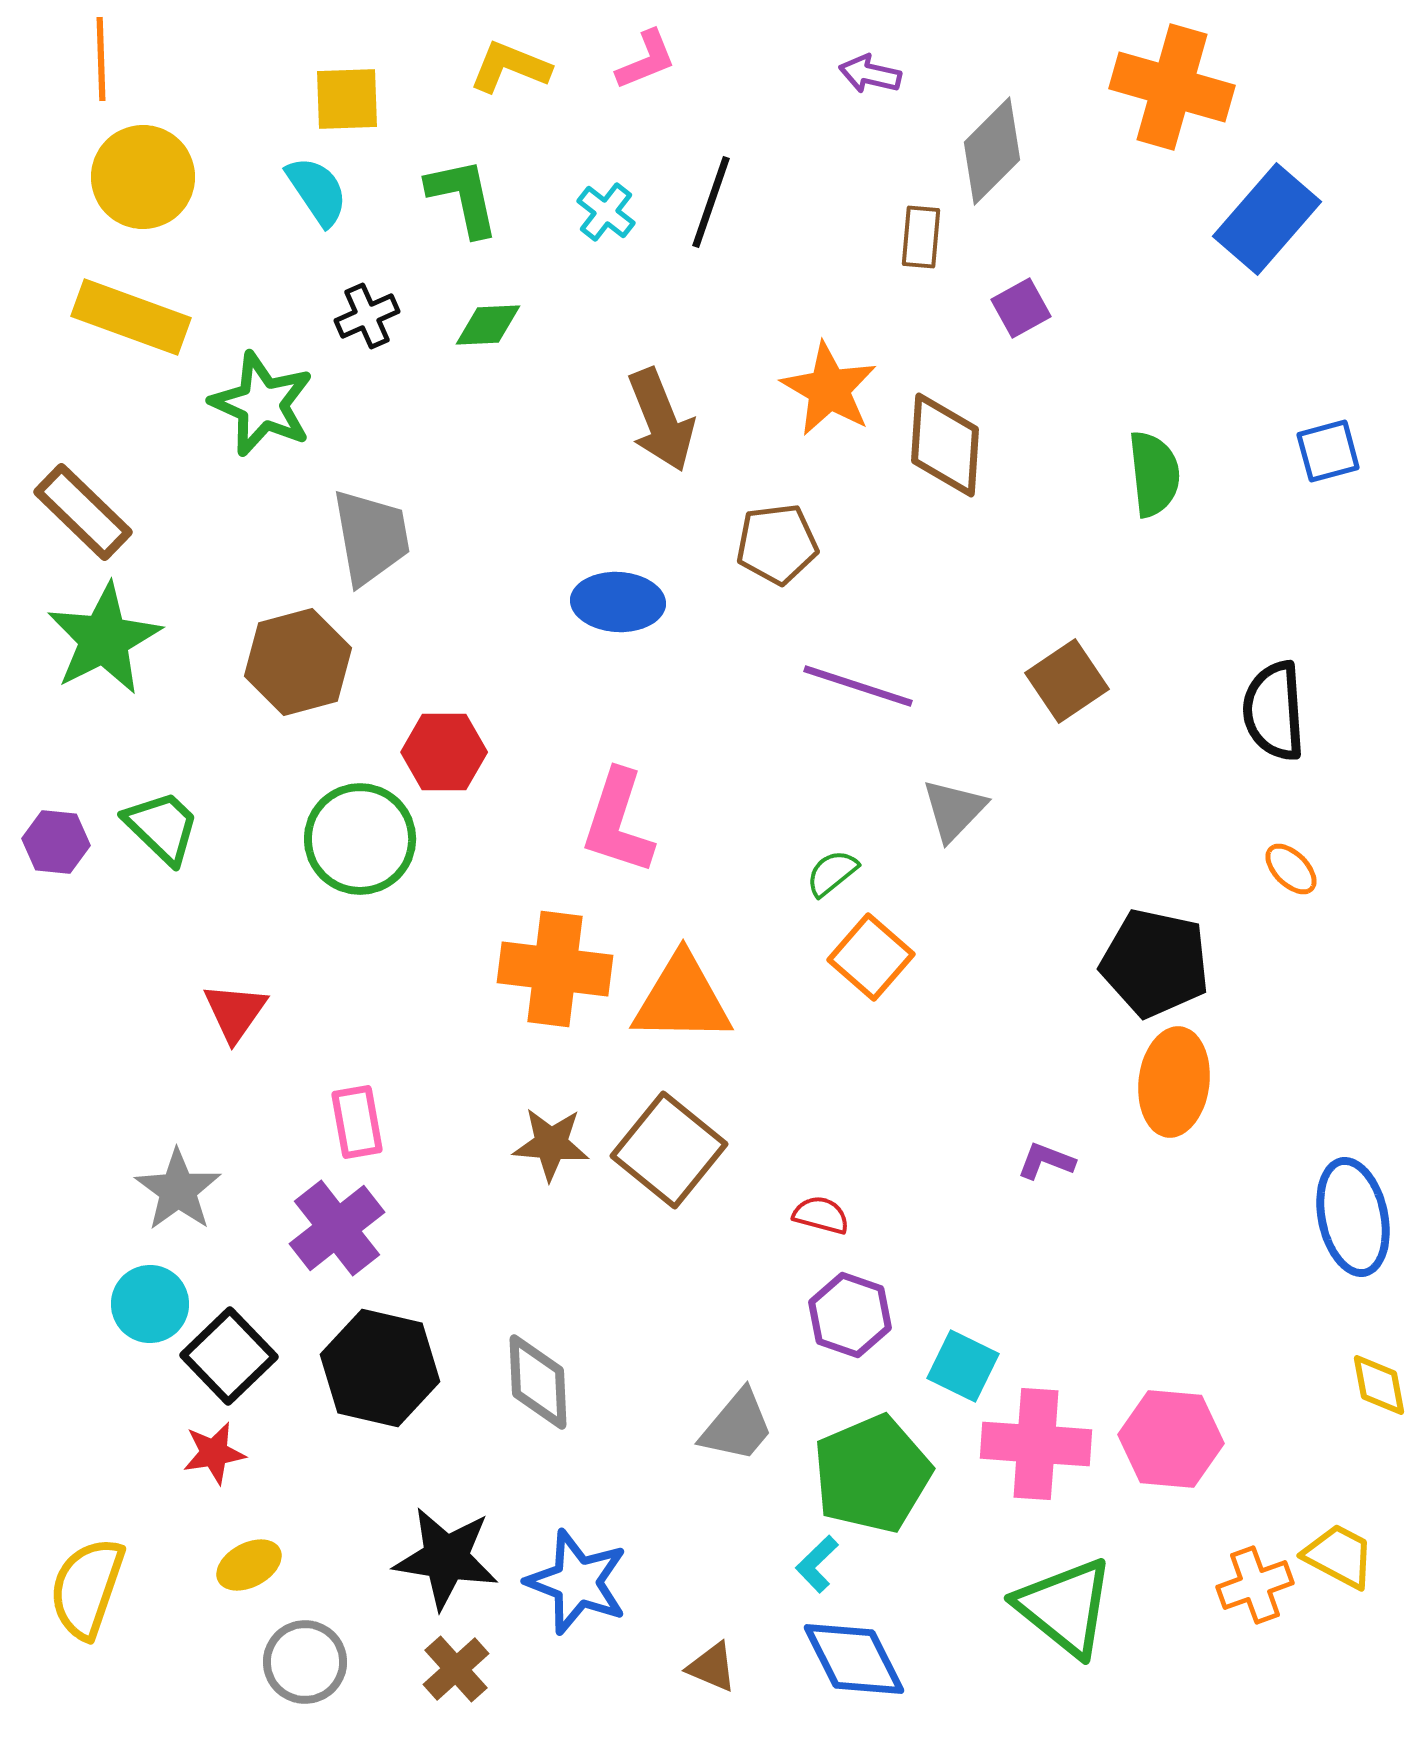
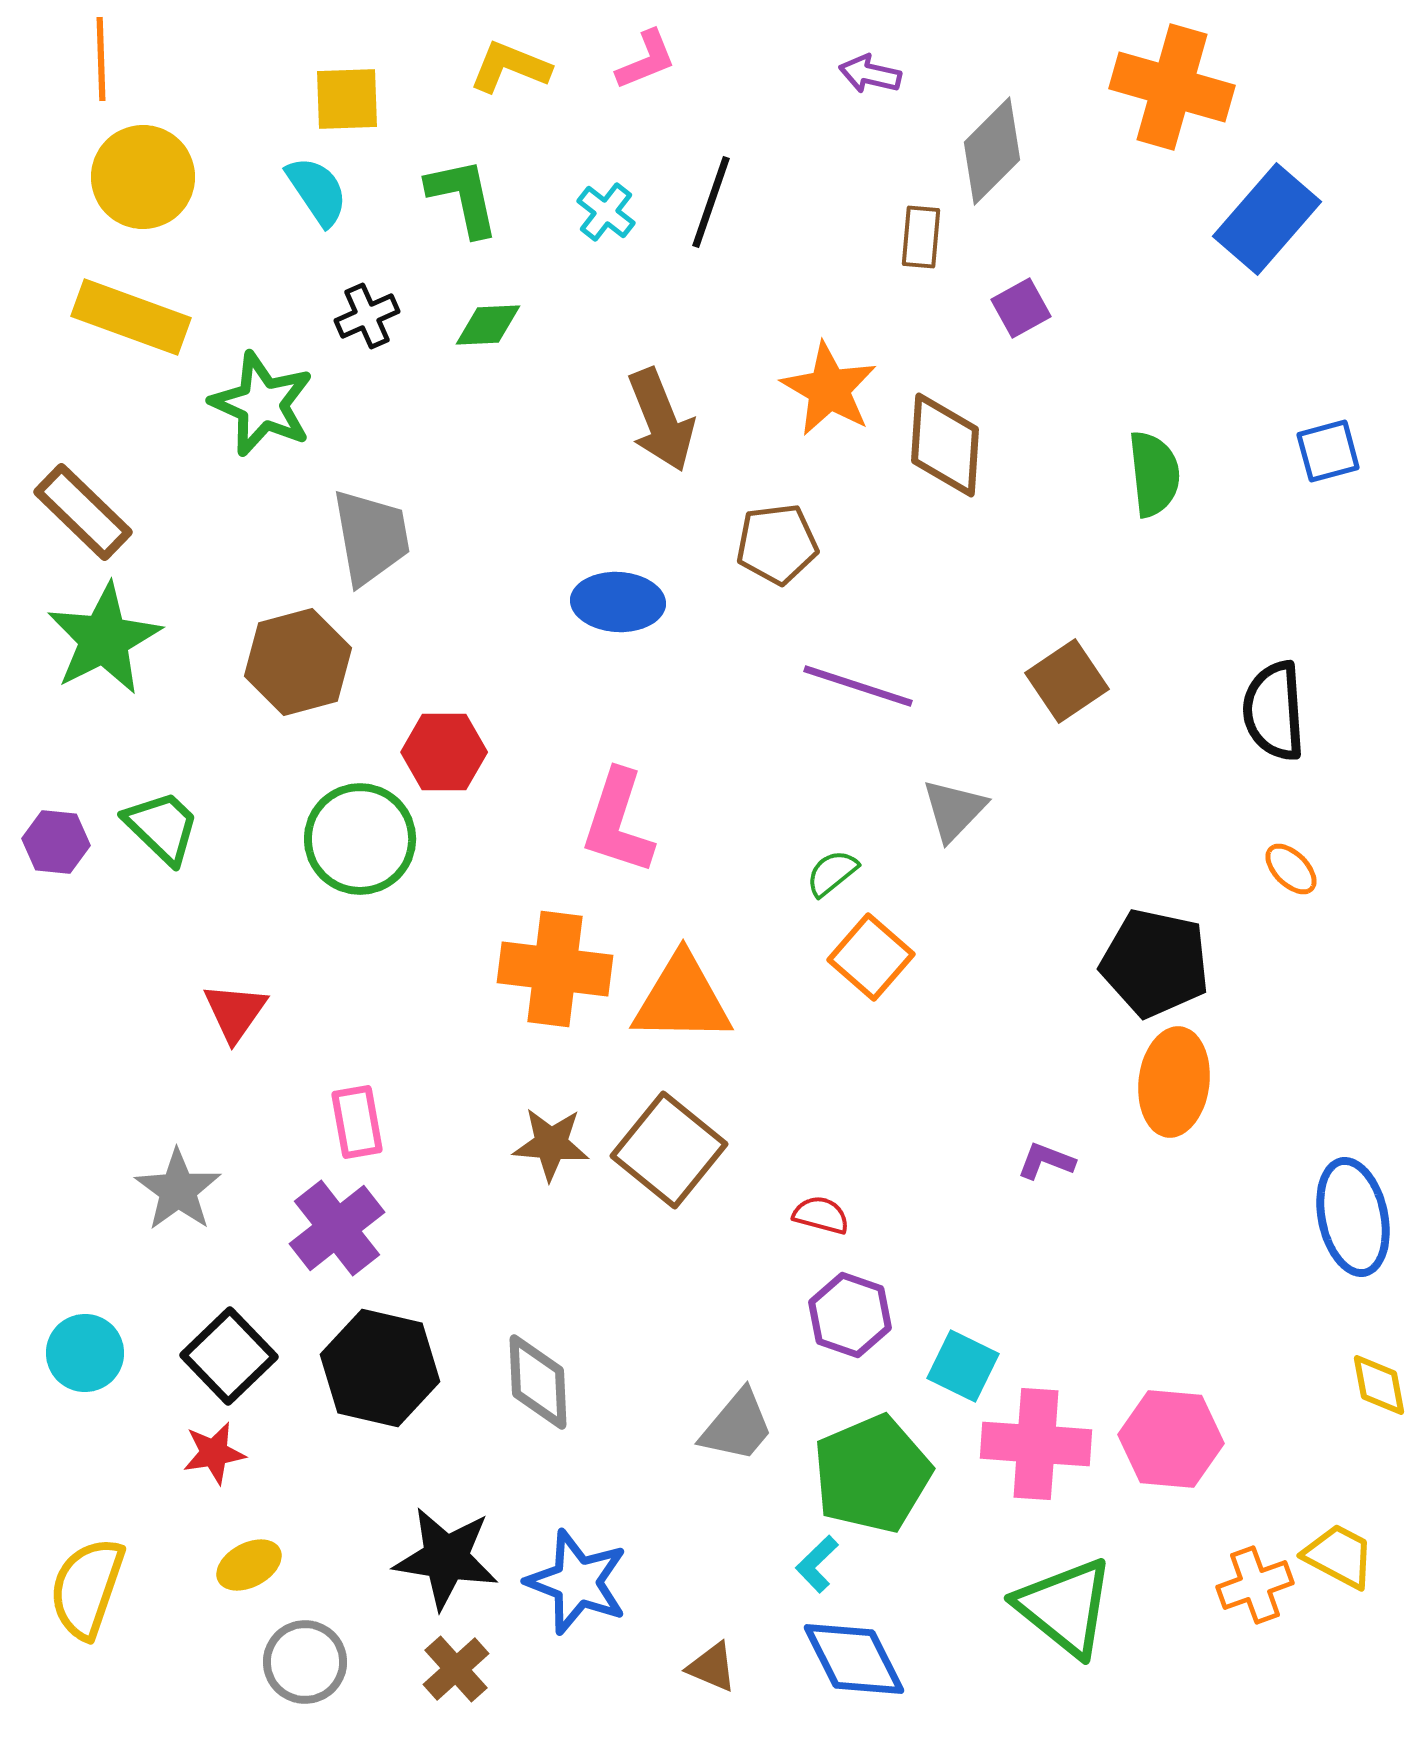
cyan circle at (150, 1304): moved 65 px left, 49 px down
